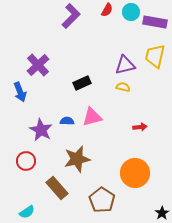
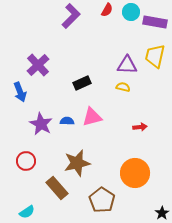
purple triangle: moved 2 px right; rotated 15 degrees clockwise
purple star: moved 6 px up
brown star: moved 4 px down
